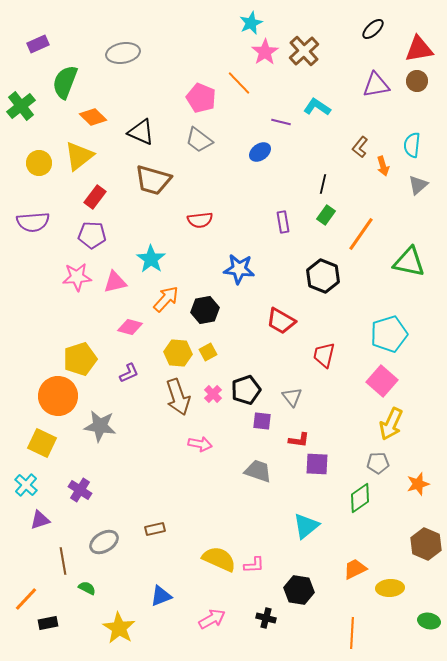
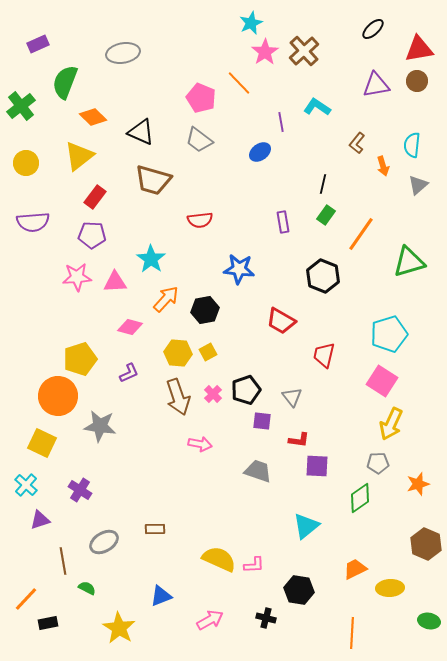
purple line at (281, 122): rotated 66 degrees clockwise
brown L-shape at (360, 147): moved 3 px left, 4 px up
yellow circle at (39, 163): moved 13 px left
green triangle at (409, 262): rotated 28 degrees counterclockwise
pink triangle at (115, 282): rotated 10 degrees clockwise
pink square at (382, 381): rotated 8 degrees counterclockwise
purple square at (317, 464): moved 2 px down
brown rectangle at (155, 529): rotated 12 degrees clockwise
pink arrow at (212, 619): moved 2 px left, 1 px down
